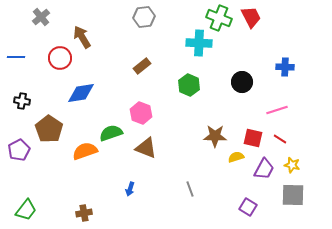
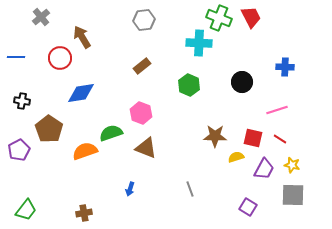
gray hexagon: moved 3 px down
